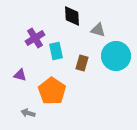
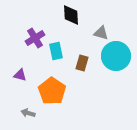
black diamond: moved 1 px left, 1 px up
gray triangle: moved 3 px right, 3 px down
